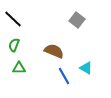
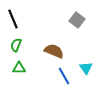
black line: rotated 24 degrees clockwise
green semicircle: moved 2 px right
cyan triangle: rotated 24 degrees clockwise
